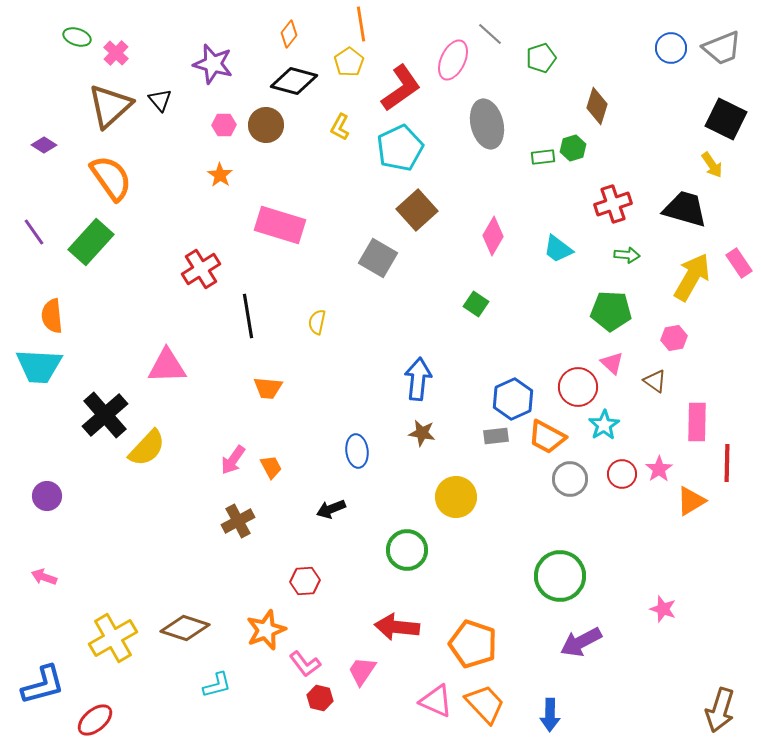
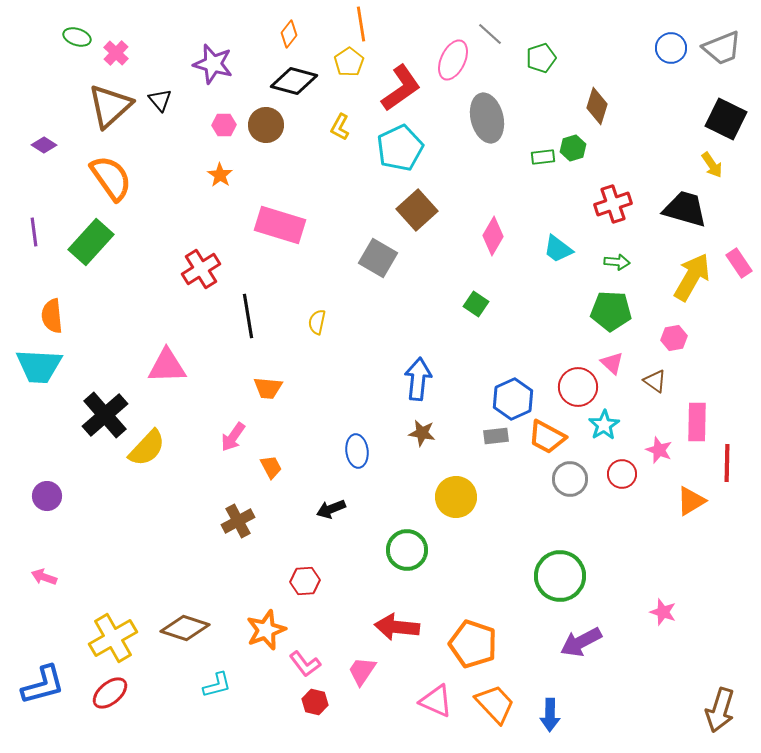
gray ellipse at (487, 124): moved 6 px up
purple line at (34, 232): rotated 28 degrees clockwise
green arrow at (627, 255): moved 10 px left, 7 px down
pink arrow at (233, 460): moved 23 px up
pink star at (659, 469): moved 19 px up; rotated 16 degrees counterclockwise
pink star at (663, 609): moved 3 px down
red hexagon at (320, 698): moved 5 px left, 4 px down
orange trapezoid at (485, 704): moved 10 px right
red ellipse at (95, 720): moved 15 px right, 27 px up
